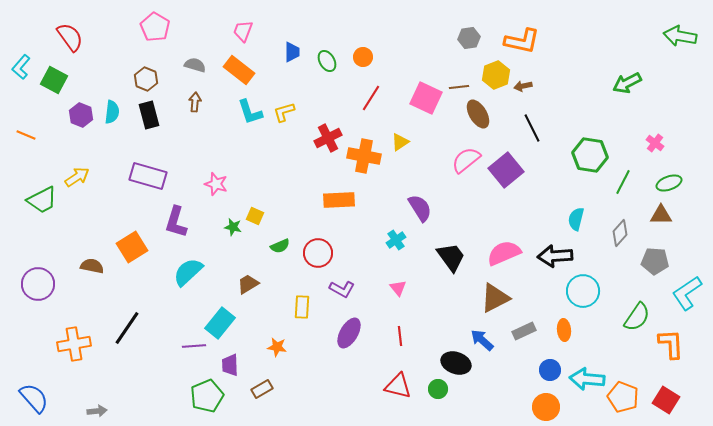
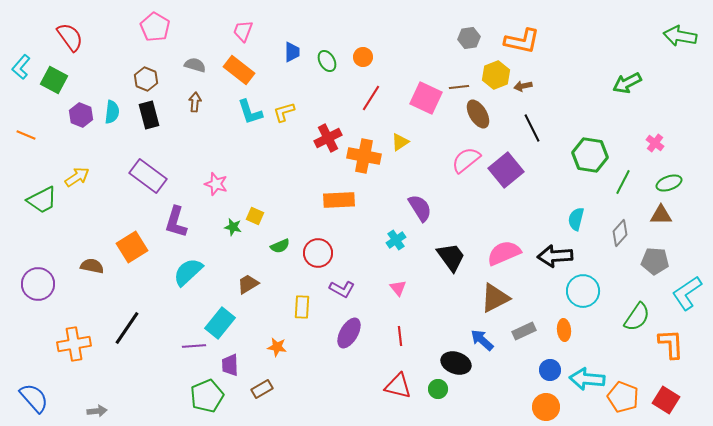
purple rectangle at (148, 176): rotated 21 degrees clockwise
